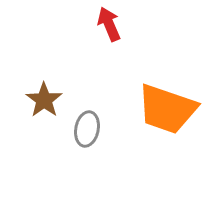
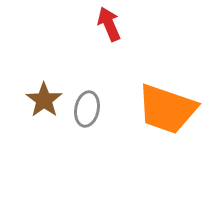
gray ellipse: moved 20 px up
